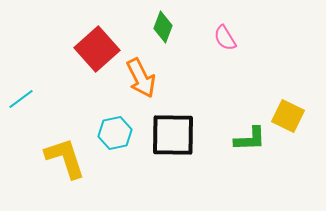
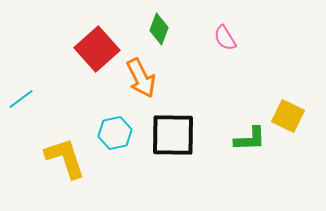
green diamond: moved 4 px left, 2 px down
